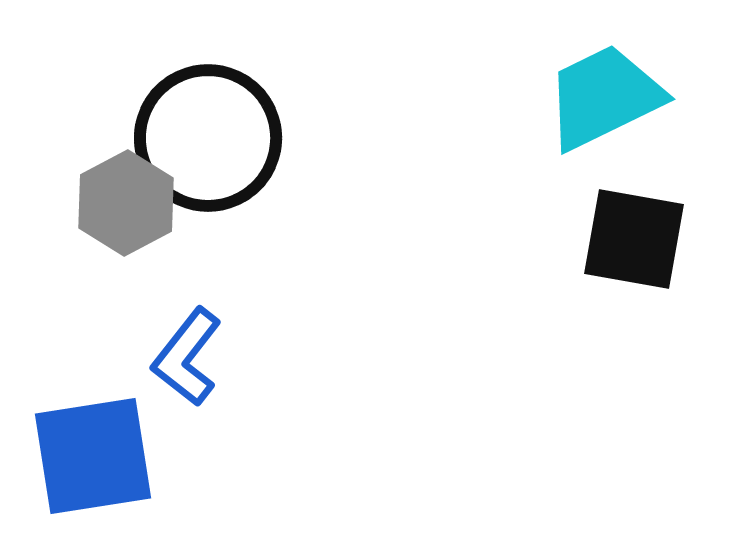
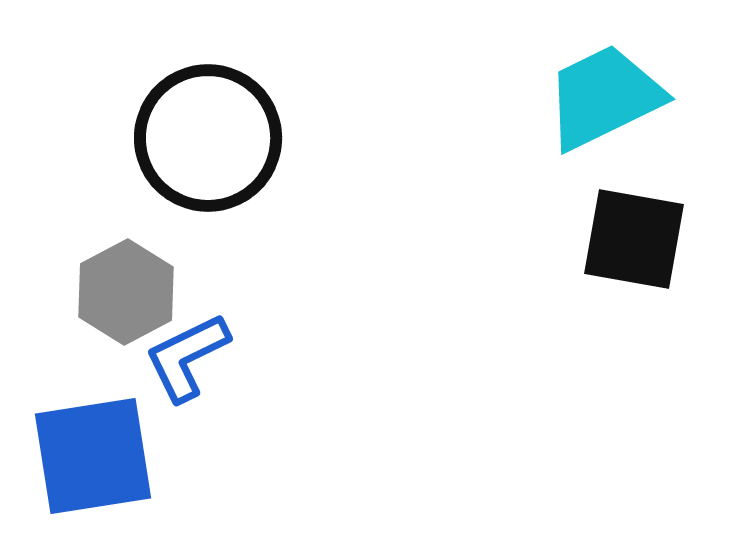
gray hexagon: moved 89 px down
blue L-shape: rotated 26 degrees clockwise
